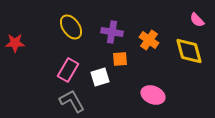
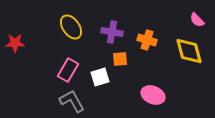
orange cross: moved 2 px left; rotated 18 degrees counterclockwise
